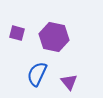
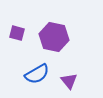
blue semicircle: rotated 145 degrees counterclockwise
purple triangle: moved 1 px up
